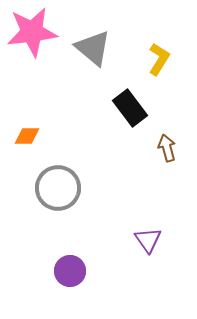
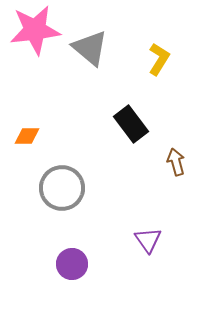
pink star: moved 3 px right, 2 px up
gray triangle: moved 3 px left
black rectangle: moved 1 px right, 16 px down
brown arrow: moved 9 px right, 14 px down
gray circle: moved 4 px right
purple circle: moved 2 px right, 7 px up
